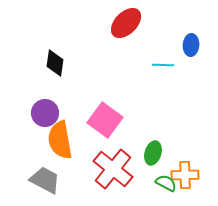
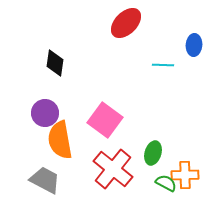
blue ellipse: moved 3 px right
